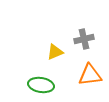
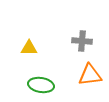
gray cross: moved 2 px left, 2 px down; rotated 18 degrees clockwise
yellow triangle: moved 26 px left, 4 px up; rotated 24 degrees clockwise
